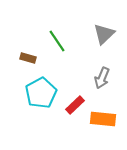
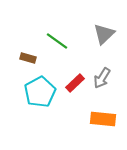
green line: rotated 20 degrees counterclockwise
gray arrow: rotated 10 degrees clockwise
cyan pentagon: moved 1 px left, 1 px up
red rectangle: moved 22 px up
